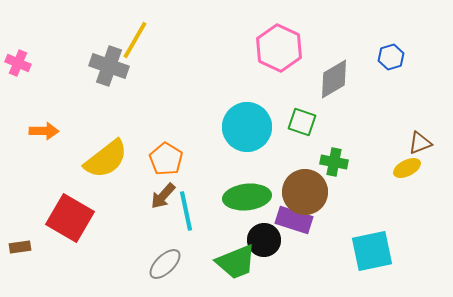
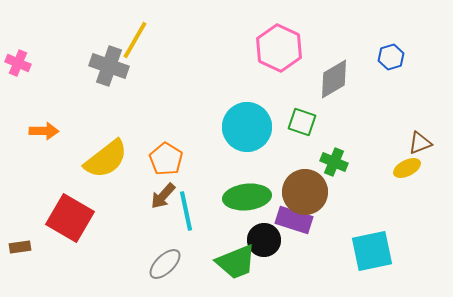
green cross: rotated 12 degrees clockwise
